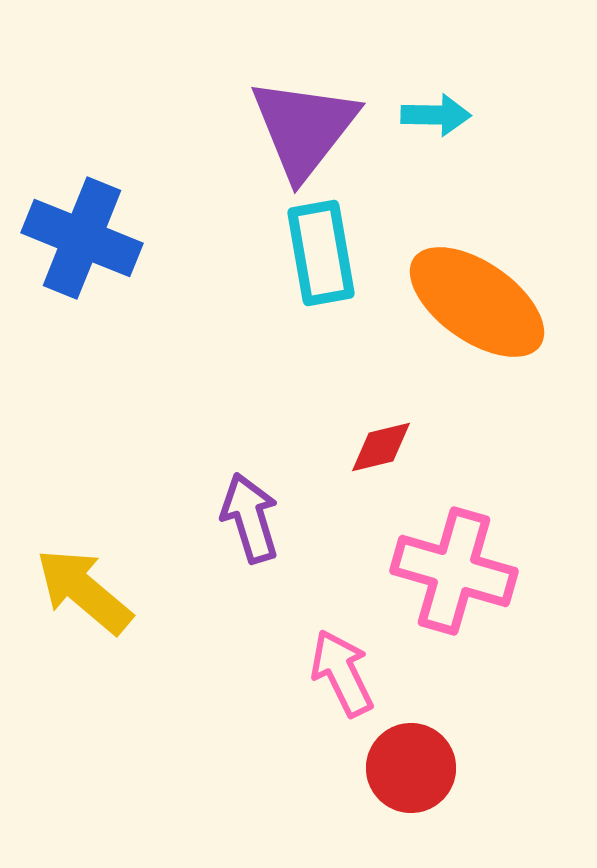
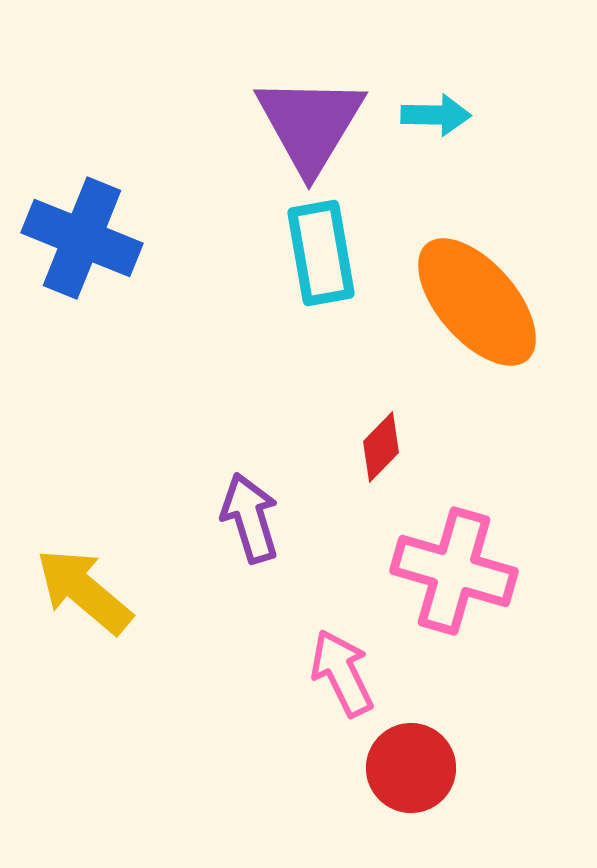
purple triangle: moved 6 px right, 4 px up; rotated 7 degrees counterclockwise
orange ellipse: rotated 14 degrees clockwise
red diamond: rotated 32 degrees counterclockwise
